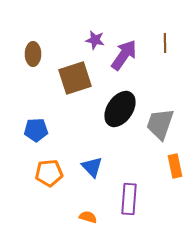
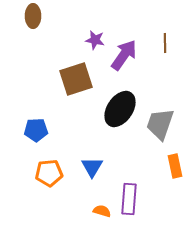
brown ellipse: moved 38 px up
brown square: moved 1 px right, 1 px down
blue triangle: rotated 15 degrees clockwise
orange semicircle: moved 14 px right, 6 px up
